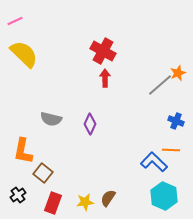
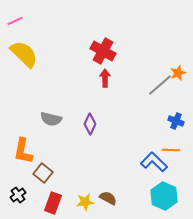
brown semicircle: rotated 84 degrees clockwise
